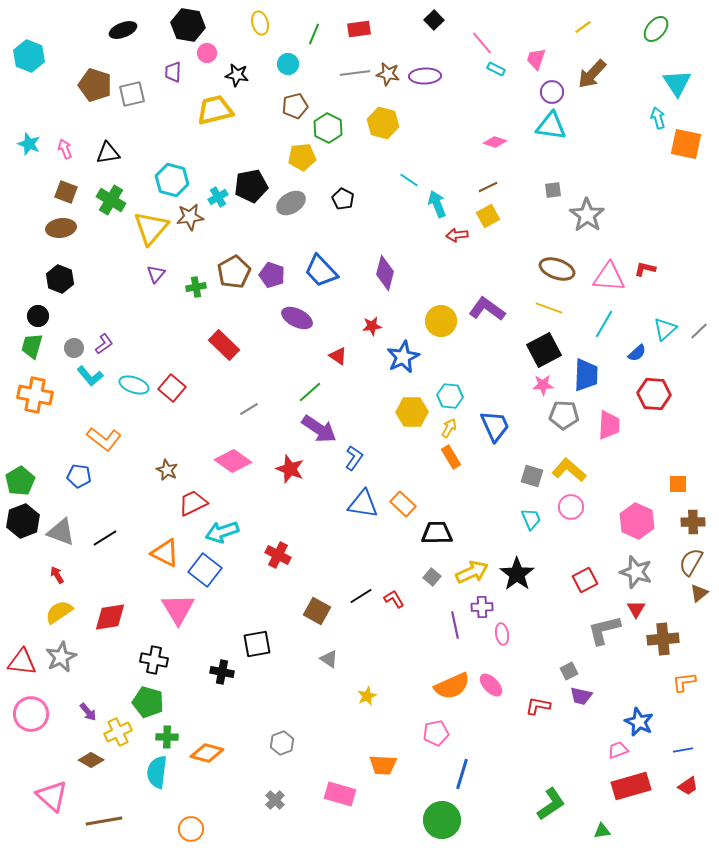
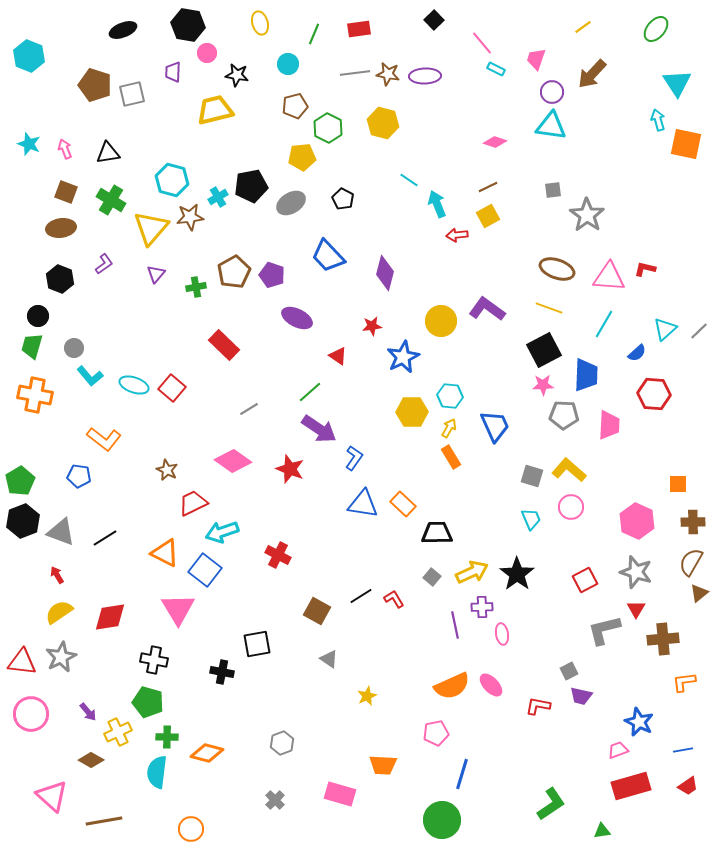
cyan arrow at (658, 118): moved 2 px down
blue trapezoid at (321, 271): moved 7 px right, 15 px up
purple L-shape at (104, 344): moved 80 px up
